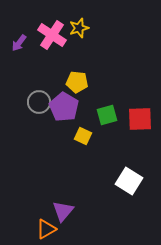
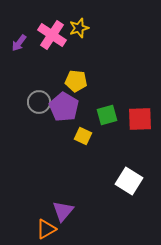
yellow pentagon: moved 1 px left, 1 px up
